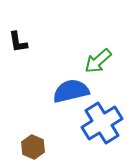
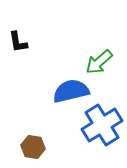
green arrow: moved 1 px right, 1 px down
blue cross: moved 2 px down
brown hexagon: rotated 15 degrees counterclockwise
